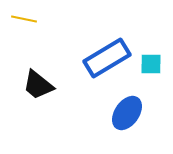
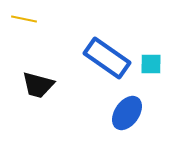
blue rectangle: rotated 66 degrees clockwise
black trapezoid: rotated 24 degrees counterclockwise
